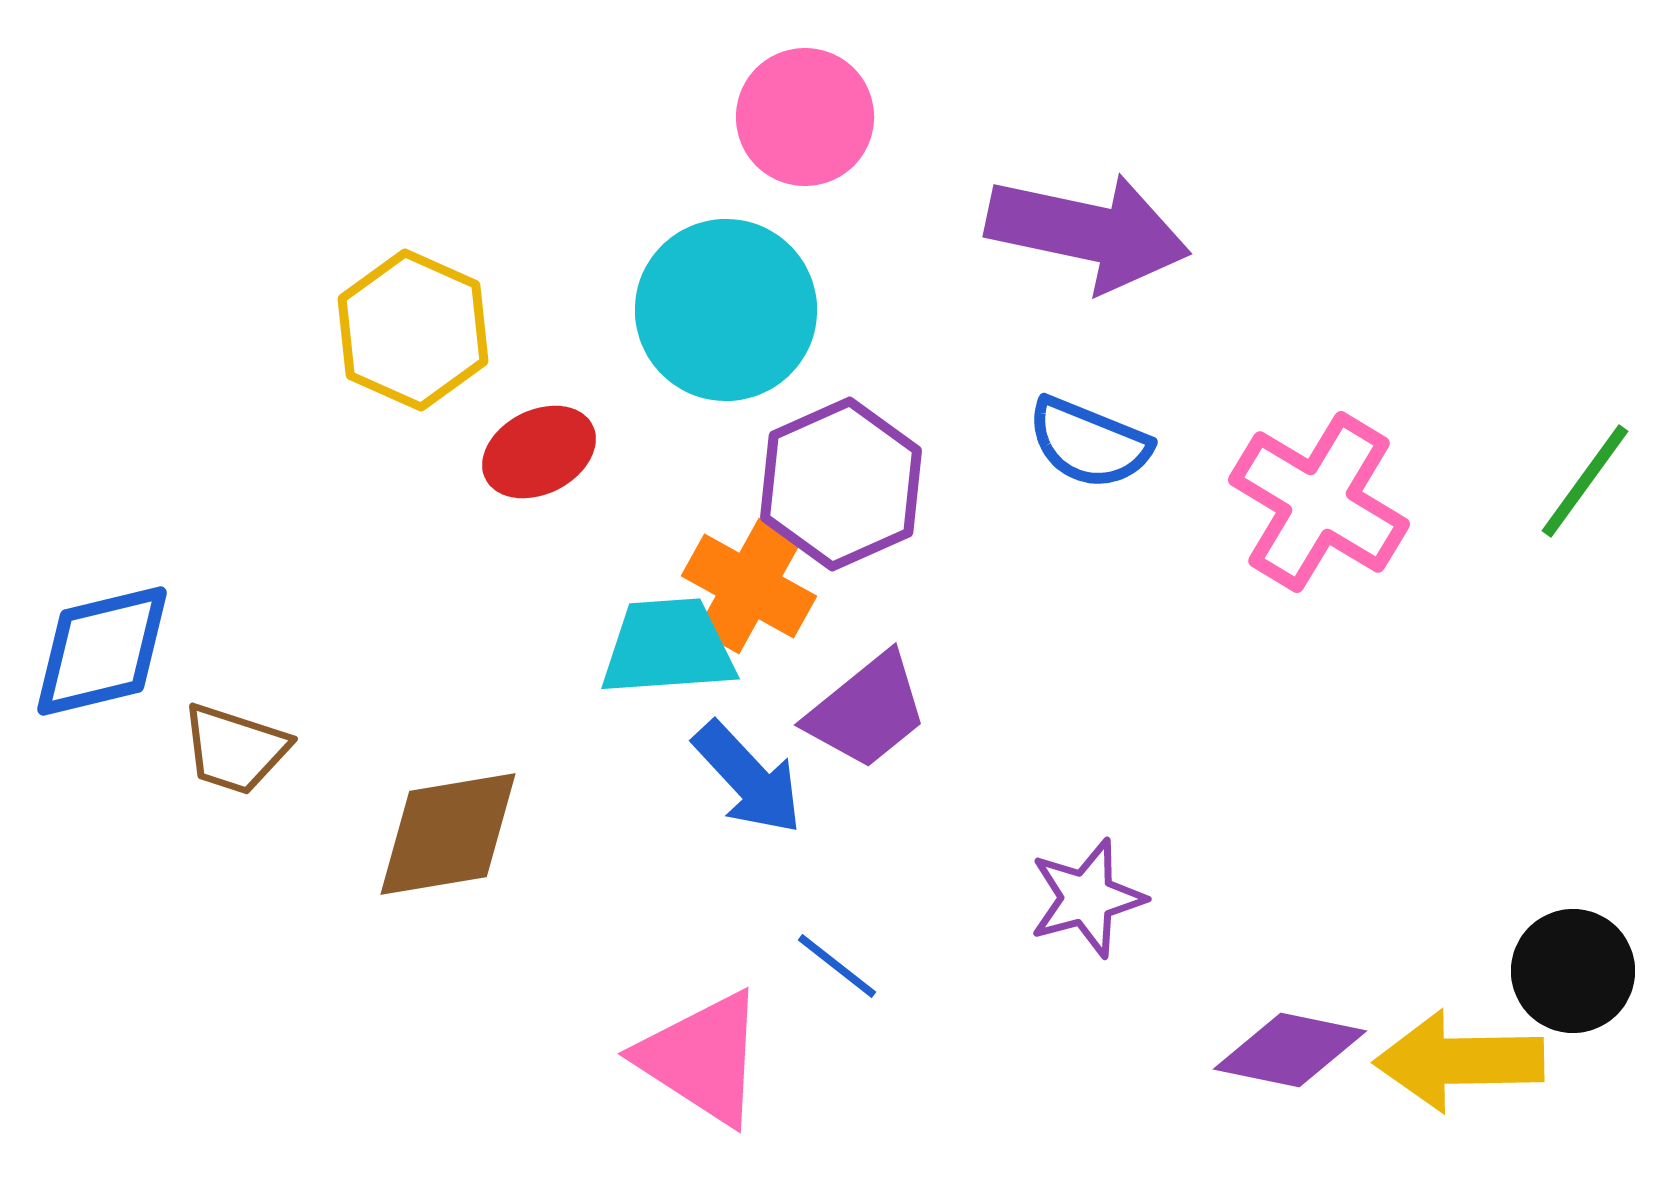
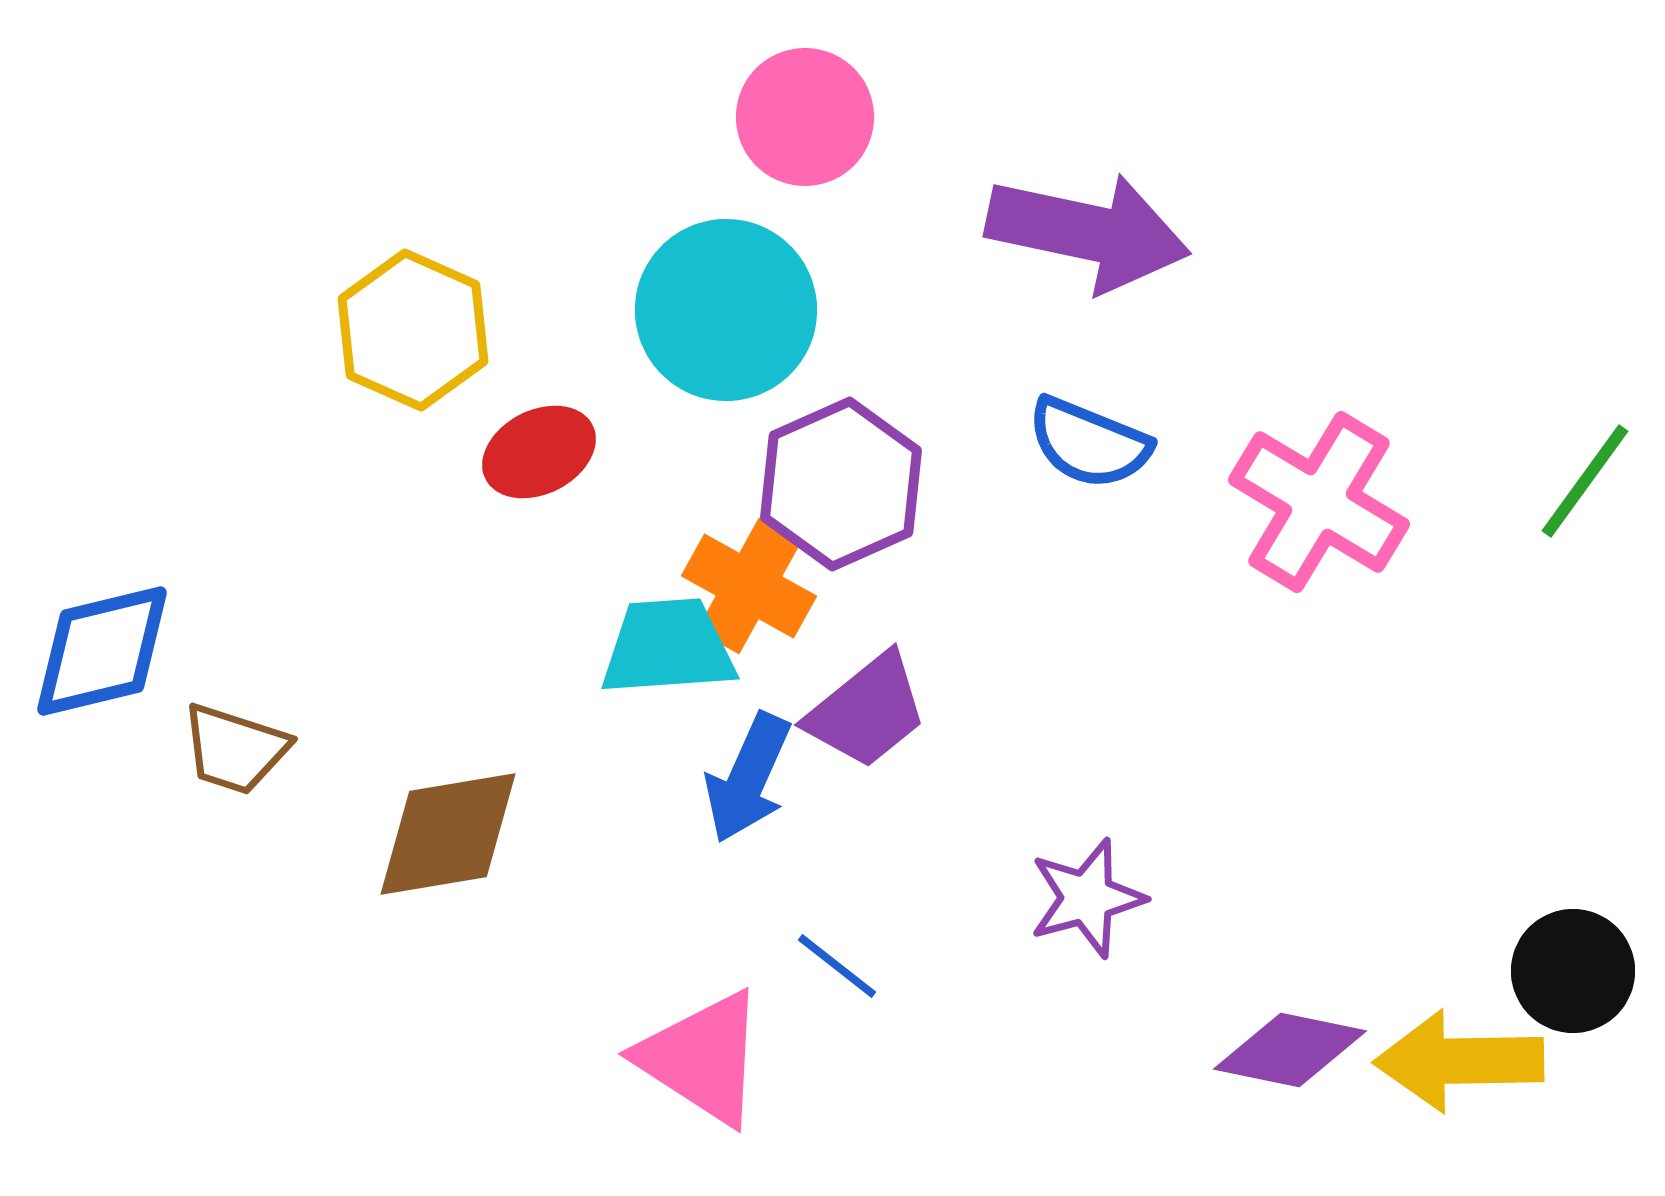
blue arrow: rotated 67 degrees clockwise
